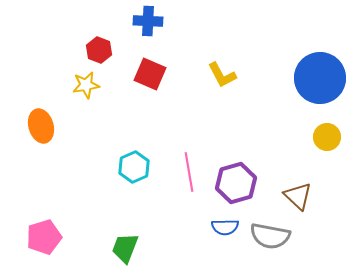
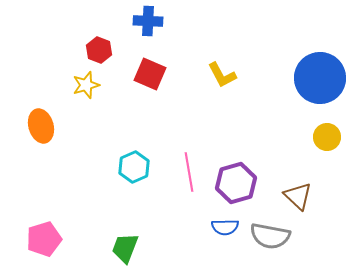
yellow star: rotated 8 degrees counterclockwise
pink pentagon: moved 2 px down
